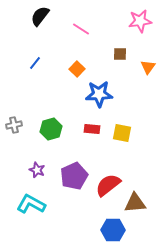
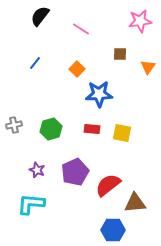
purple pentagon: moved 1 px right, 4 px up
cyan L-shape: rotated 24 degrees counterclockwise
